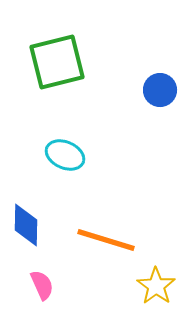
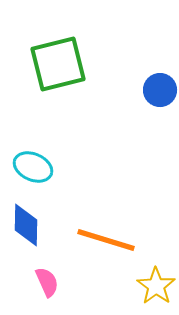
green square: moved 1 px right, 2 px down
cyan ellipse: moved 32 px left, 12 px down
pink semicircle: moved 5 px right, 3 px up
